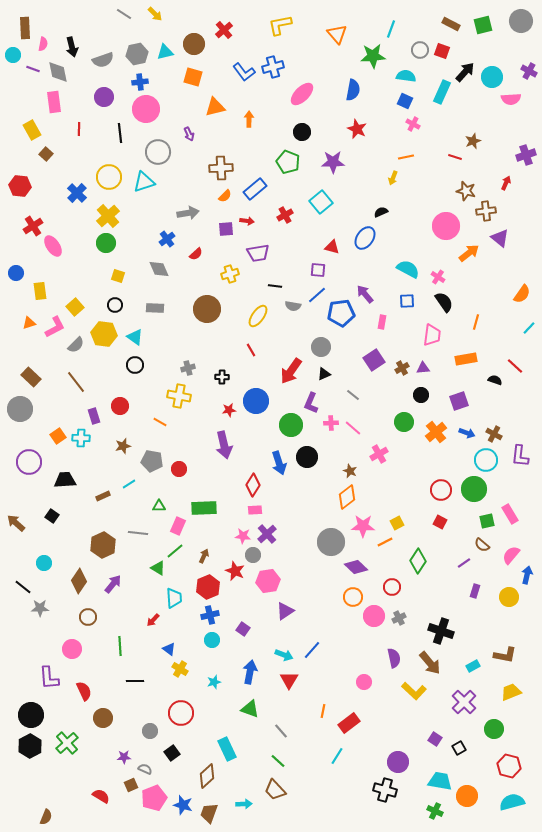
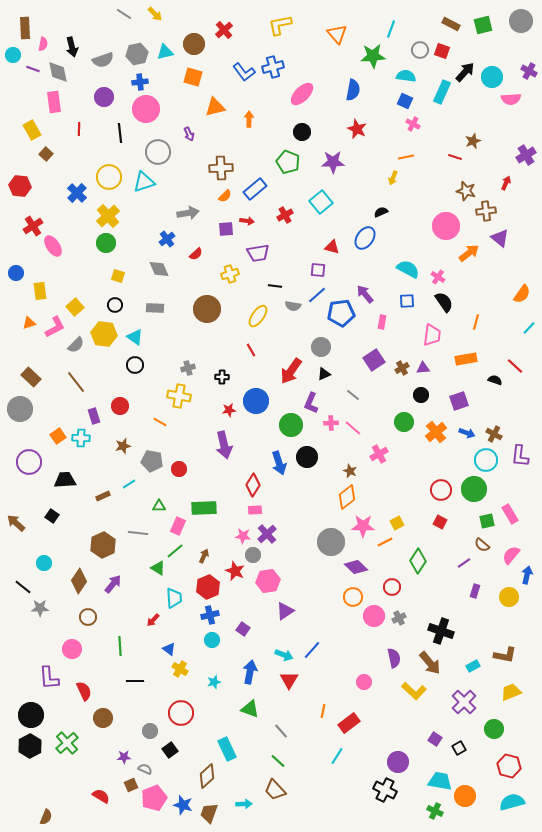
purple cross at (526, 155): rotated 12 degrees counterclockwise
black square at (172, 753): moved 2 px left, 3 px up
black cross at (385, 790): rotated 10 degrees clockwise
orange circle at (467, 796): moved 2 px left
